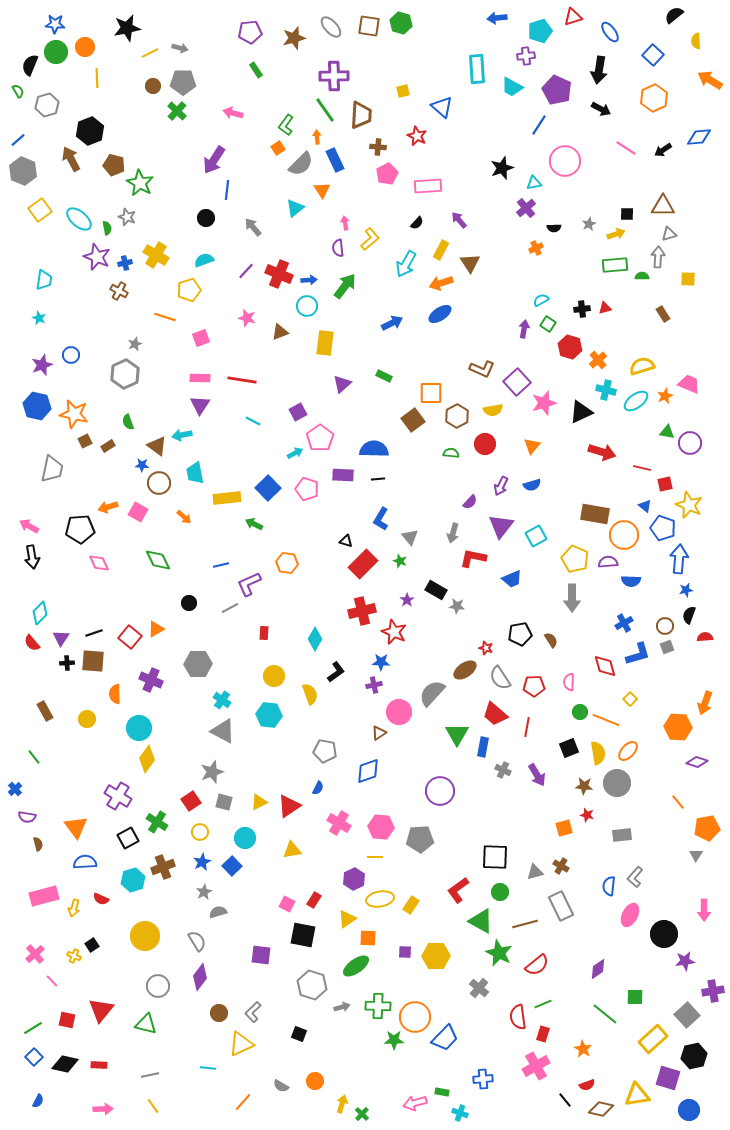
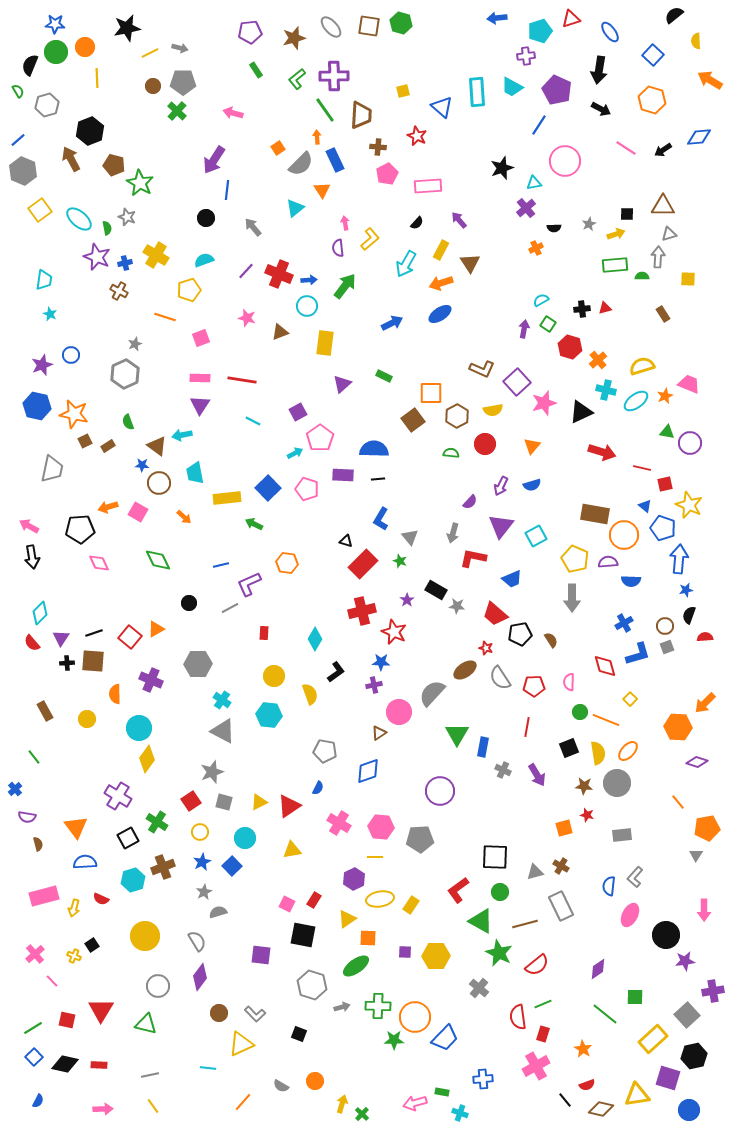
red triangle at (573, 17): moved 2 px left, 2 px down
cyan rectangle at (477, 69): moved 23 px down
orange hexagon at (654, 98): moved 2 px left, 2 px down; rotated 20 degrees counterclockwise
green L-shape at (286, 125): moved 11 px right, 46 px up; rotated 15 degrees clockwise
cyan star at (39, 318): moved 11 px right, 4 px up
orange arrow at (705, 703): rotated 25 degrees clockwise
red trapezoid at (495, 714): moved 100 px up
black circle at (664, 934): moved 2 px right, 1 px down
red triangle at (101, 1010): rotated 8 degrees counterclockwise
gray L-shape at (253, 1012): moved 2 px right, 2 px down; rotated 90 degrees counterclockwise
